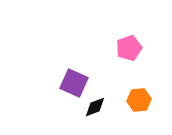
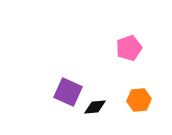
purple square: moved 6 px left, 9 px down
black diamond: rotated 15 degrees clockwise
